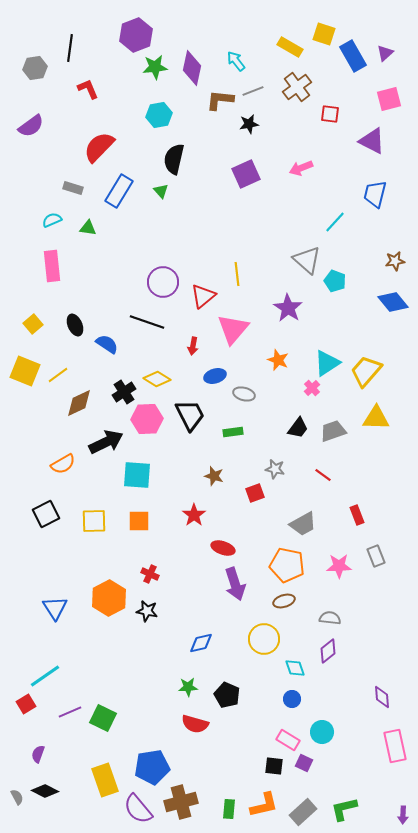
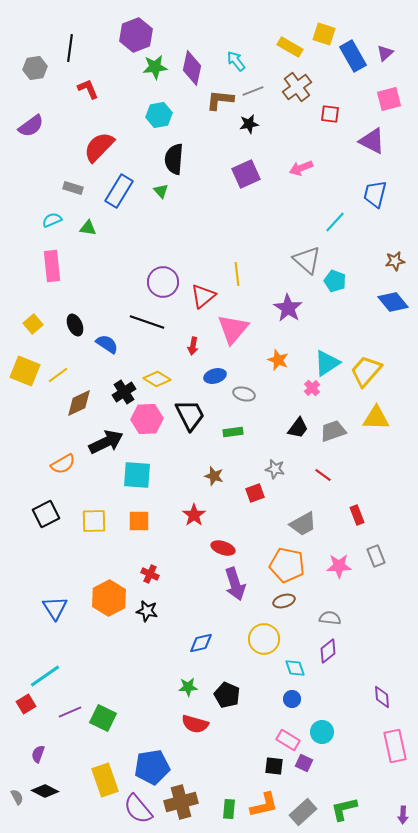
black semicircle at (174, 159): rotated 8 degrees counterclockwise
